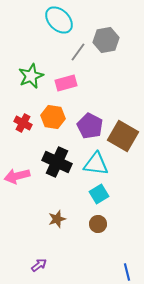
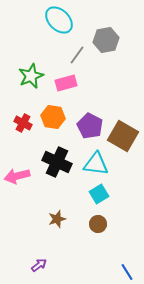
gray line: moved 1 px left, 3 px down
blue line: rotated 18 degrees counterclockwise
